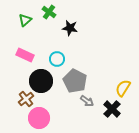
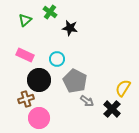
green cross: moved 1 px right
black circle: moved 2 px left, 1 px up
brown cross: rotated 21 degrees clockwise
